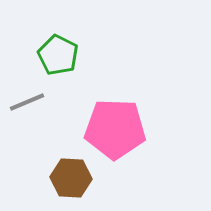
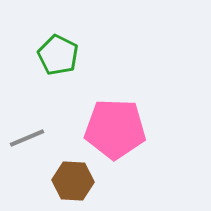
gray line: moved 36 px down
brown hexagon: moved 2 px right, 3 px down
